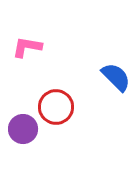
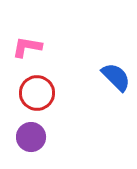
red circle: moved 19 px left, 14 px up
purple circle: moved 8 px right, 8 px down
